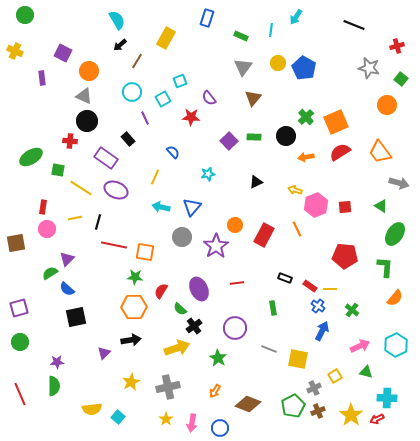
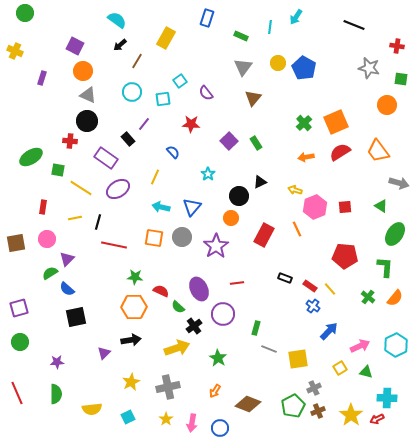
green circle at (25, 15): moved 2 px up
cyan semicircle at (117, 20): rotated 24 degrees counterclockwise
cyan line at (271, 30): moved 1 px left, 3 px up
red cross at (397, 46): rotated 24 degrees clockwise
purple square at (63, 53): moved 12 px right, 7 px up
orange circle at (89, 71): moved 6 px left
purple rectangle at (42, 78): rotated 24 degrees clockwise
green square at (401, 79): rotated 32 degrees counterclockwise
cyan square at (180, 81): rotated 16 degrees counterclockwise
gray triangle at (84, 96): moved 4 px right, 1 px up
purple semicircle at (209, 98): moved 3 px left, 5 px up
cyan square at (163, 99): rotated 21 degrees clockwise
red star at (191, 117): moved 7 px down
green cross at (306, 117): moved 2 px left, 6 px down
purple line at (145, 118): moved 1 px left, 6 px down; rotated 64 degrees clockwise
black circle at (286, 136): moved 47 px left, 60 px down
green rectangle at (254, 137): moved 2 px right, 6 px down; rotated 56 degrees clockwise
orange trapezoid at (380, 152): moved 2 px left, 1 px up
cyan star at (208, 174): rotated 24 degrees counterclockwise
black triangle at (256, 182): moved 4 px right
purple ellipse at (116, 190): moved 2 px right, 1 px up; rotated 55 degrees counterclockwise
pink hexagon at (316, 205): moved 1 px left, 2 px down
orange circle at (235, 225): moved 4 px left, 7 px up
pink circle at (47, 229): moved 10 px down
orange square at (145, 252): moved 9 px right, 14 px up
yellow line at (330, 289): rotated 48 degrees clockwise
red semicircle at (161, 291): rotated 84 degrees clockwise
blue cross at (318, 306): moved 5 px left
green rectangle at (273, 308): moved 17 px left, 20 px down; rotated 24 degrees clockwise
green semicircle at (180, 309): moved 2 px left, 2 px up
green cross at (352, 310): moved 16 px right, 13 px up
purple circle at (235, 328): moved 12 px left, 14 px up
blue arrow at (322, 331): moved 7 px right; rotated 18 degrees clockwise
yellow square at (298, 359): rotated 20 degrees counterclockwise
yellow square at (335, 376): moved 5 px right, 8 px up
green semicircle at (54, 386): moved 2 px right, 8 px down
red line at (20, 394): moved 3 px left, 1 px up
cyan square at (118, 417): moved 10 px right; rotated 24 degrees clockwise
